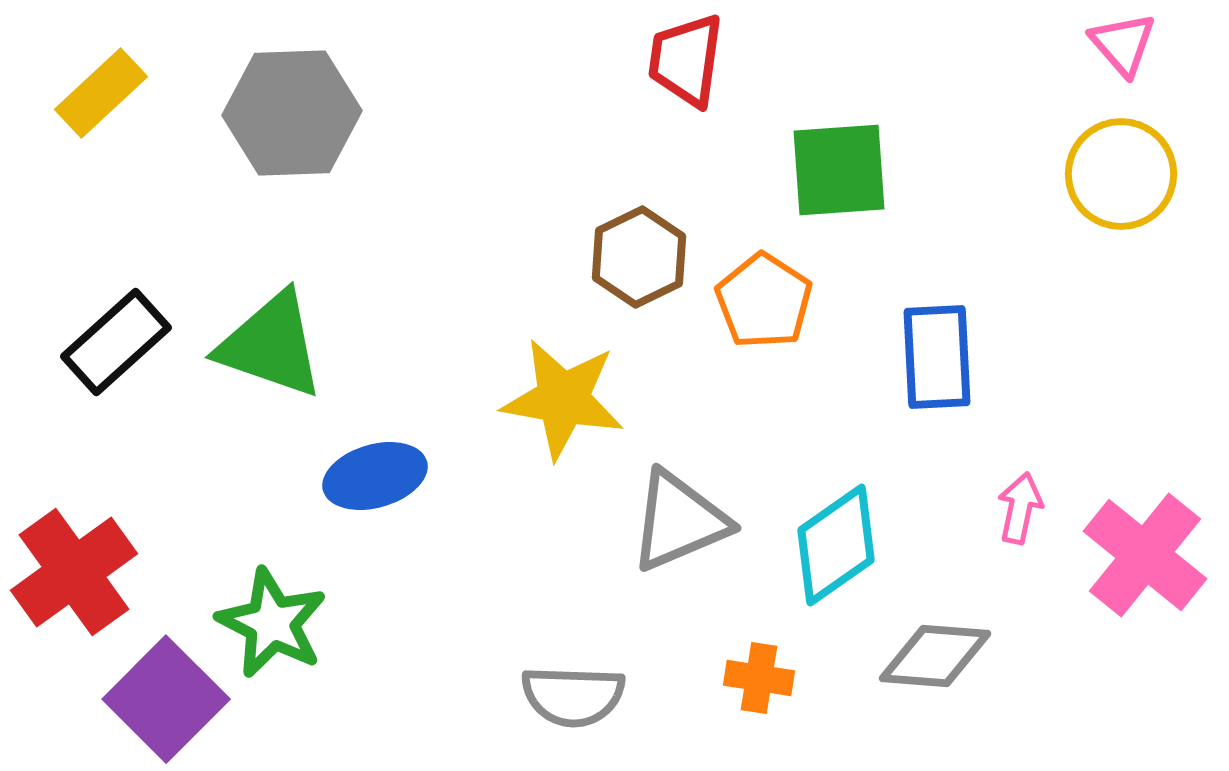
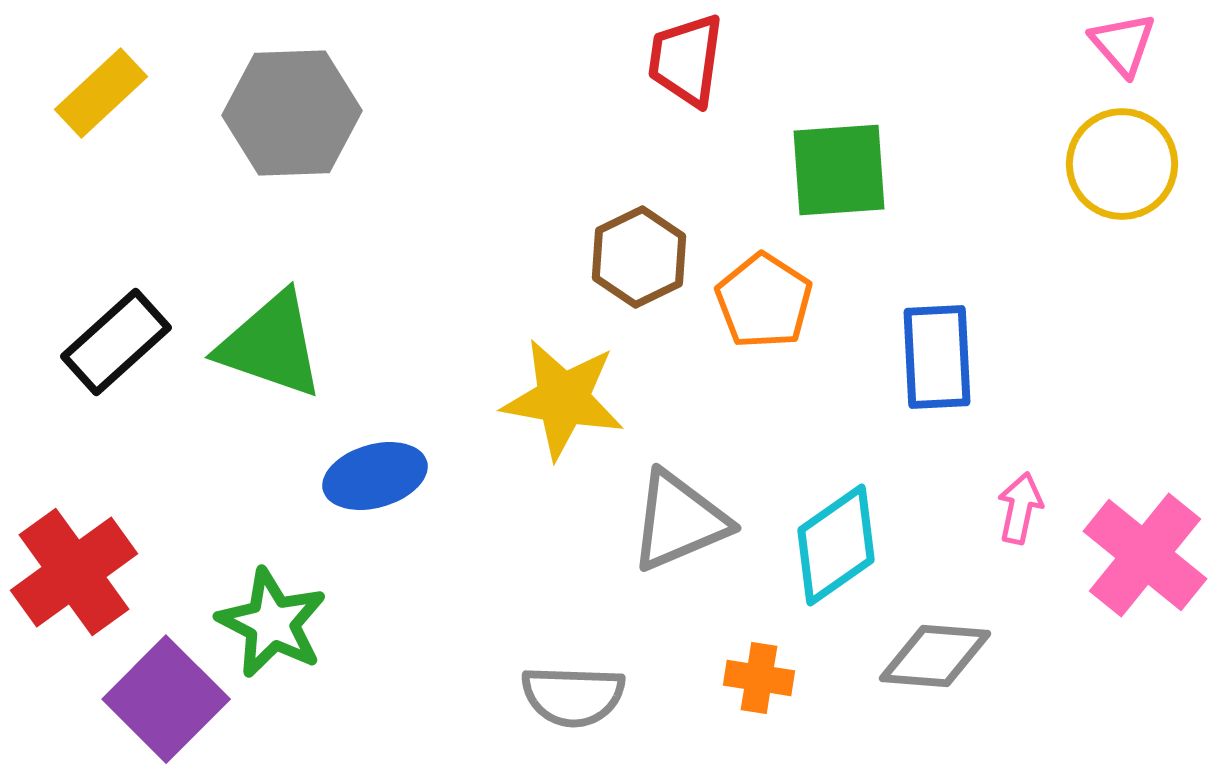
yellow circle: moved 1 px right, 10 px up
